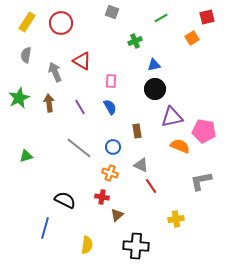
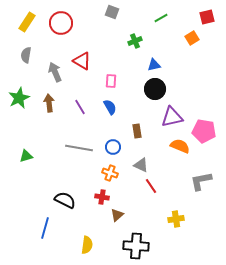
gray line: rotated 28 degrees counterclockwise
